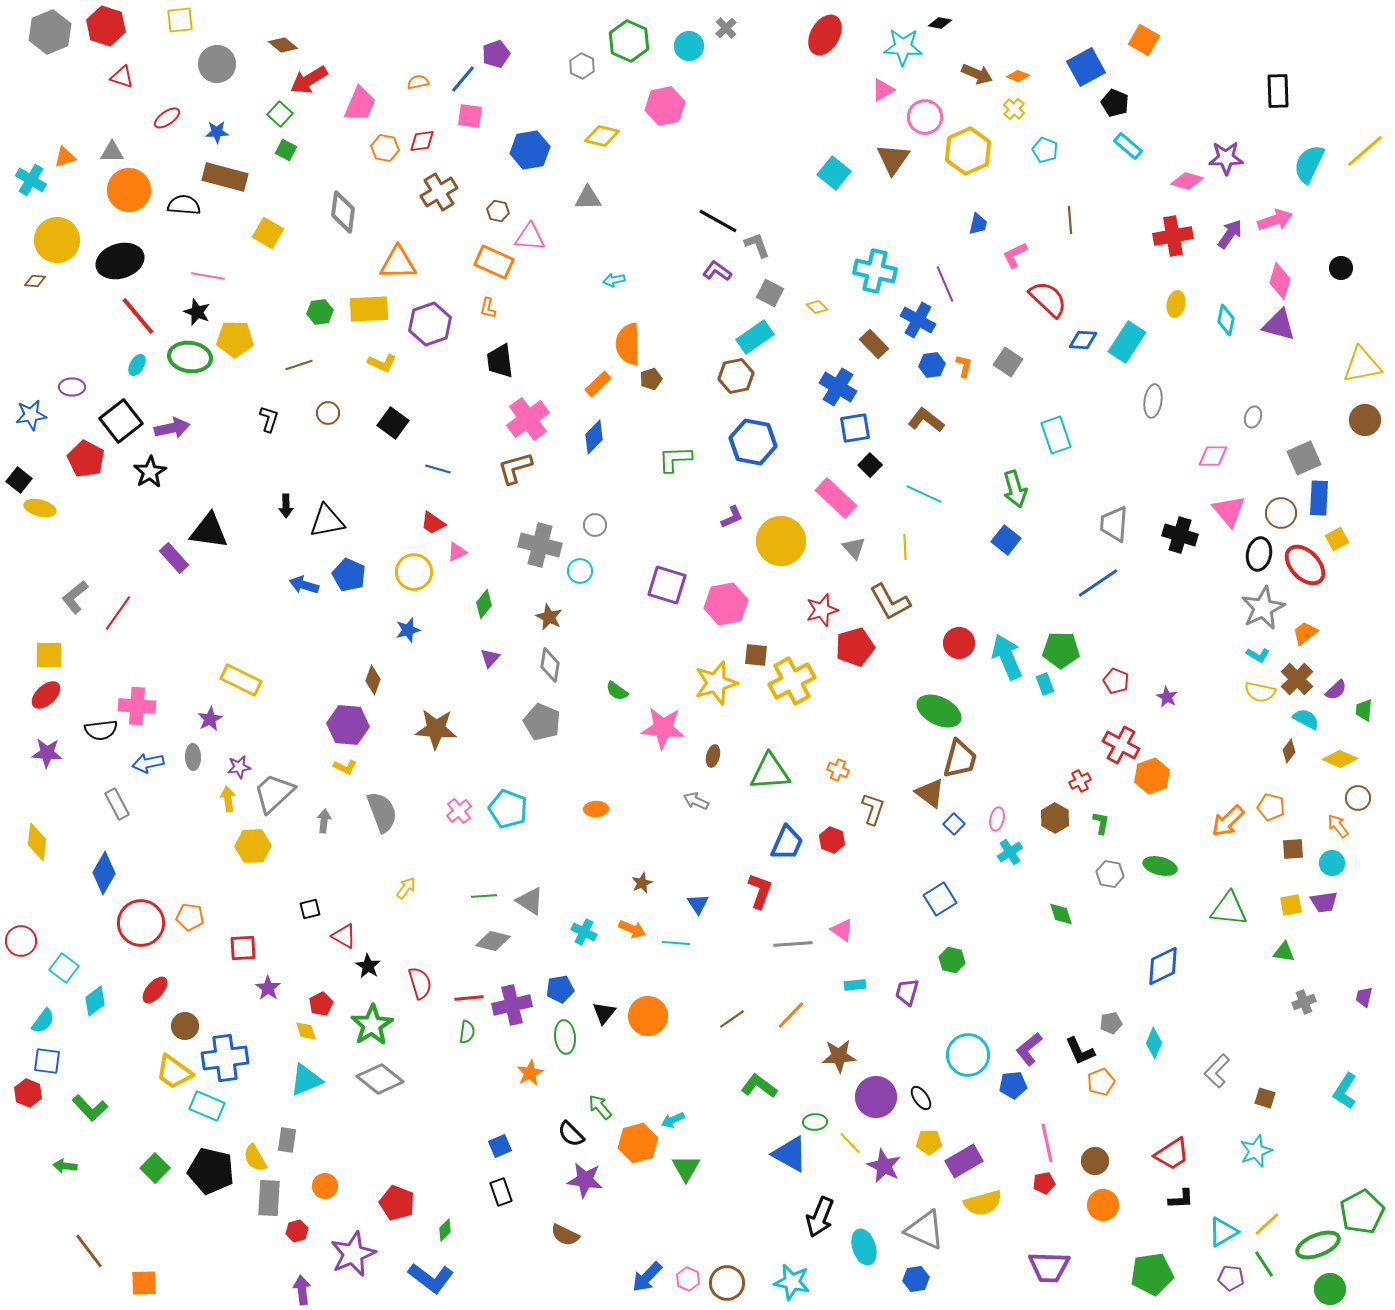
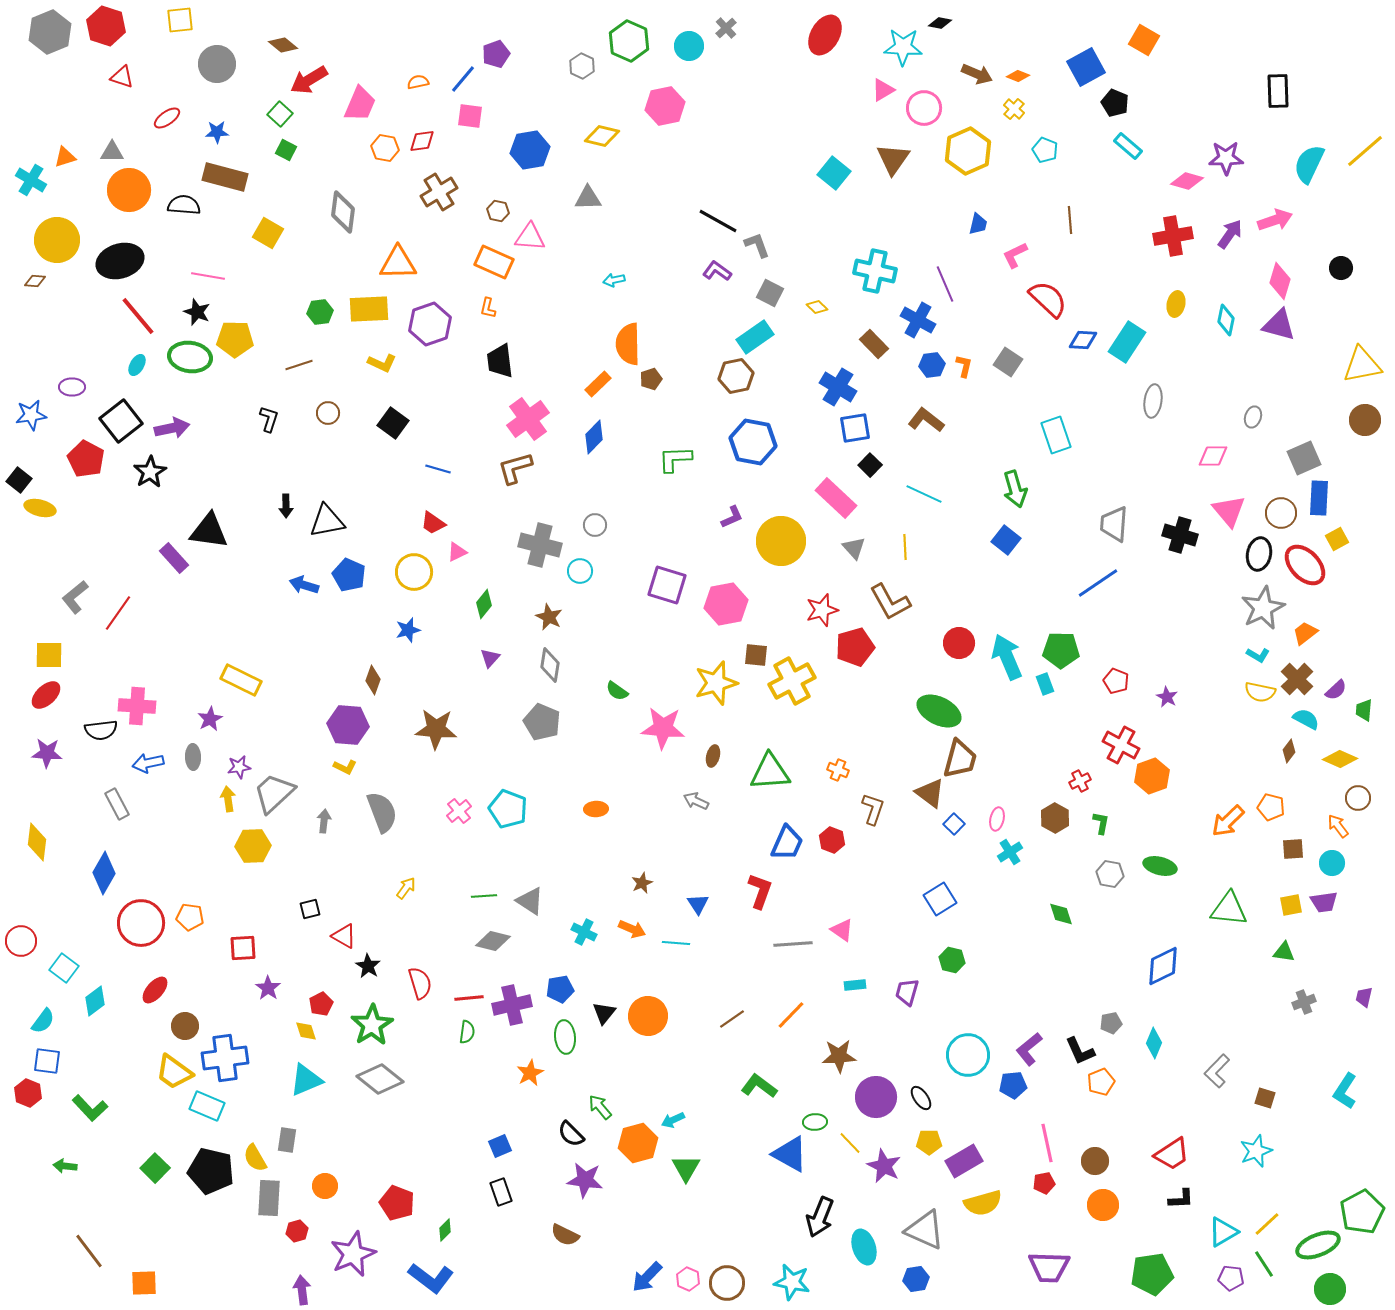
pink circle at (925, 117): moved 1 px left, 9 px up
